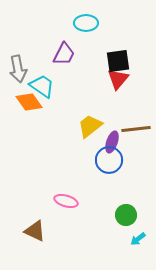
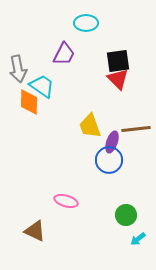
red triangle: rotated 25 degrees counterclockwise
orange diamond: rotated 36 degrees clockwise
yellow trapezoid: rotated 72 degrees counterclockwise
